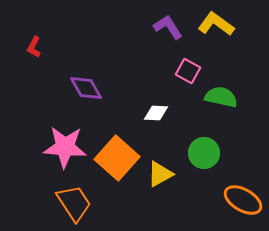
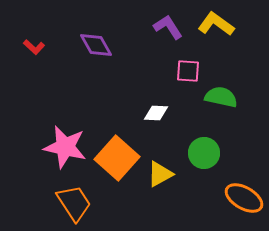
red L-shape: rotated 75 degrees counterclockwise
pink square: rotated 25 degrees counterclockwise
purple diamond: moved 10 px right, 43 px up
pink star: rotated 9 degrees clockwise
orange ellipse: moved 1 px right, 2 px up
